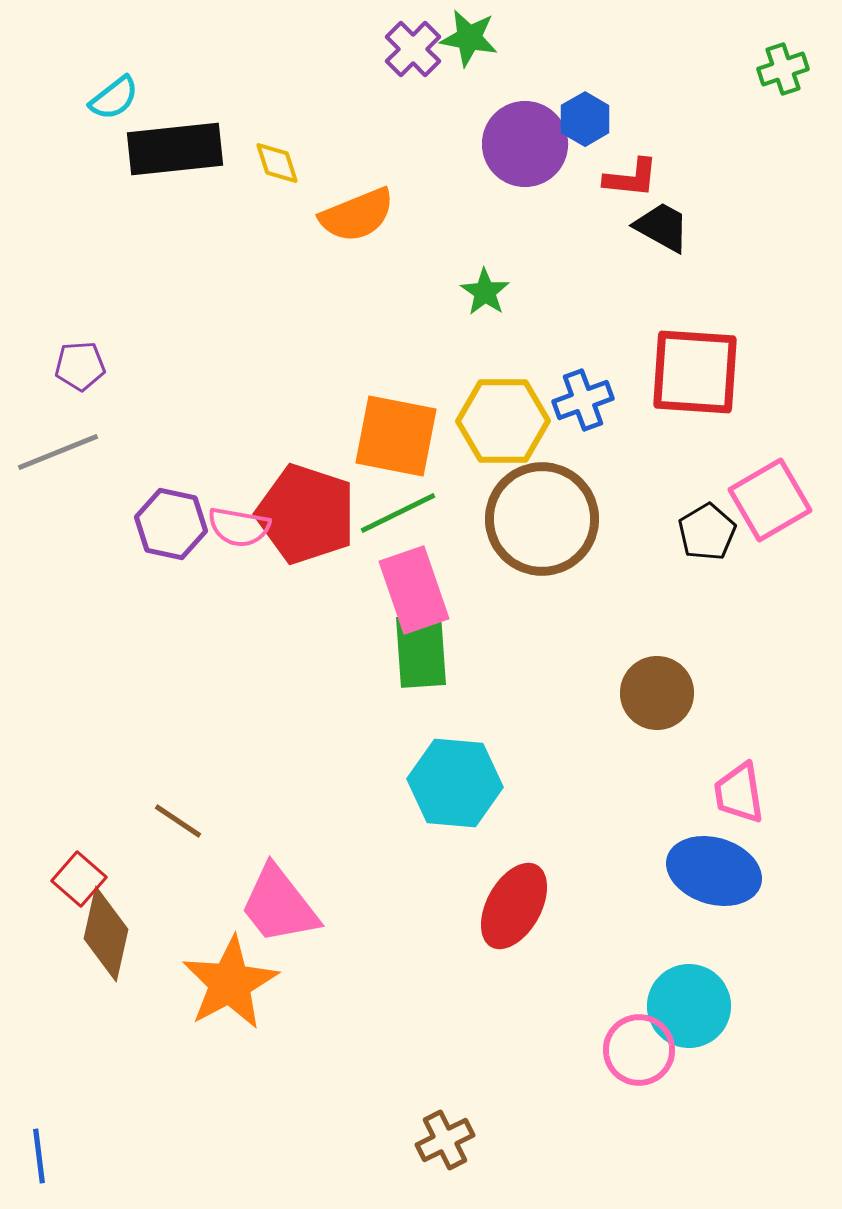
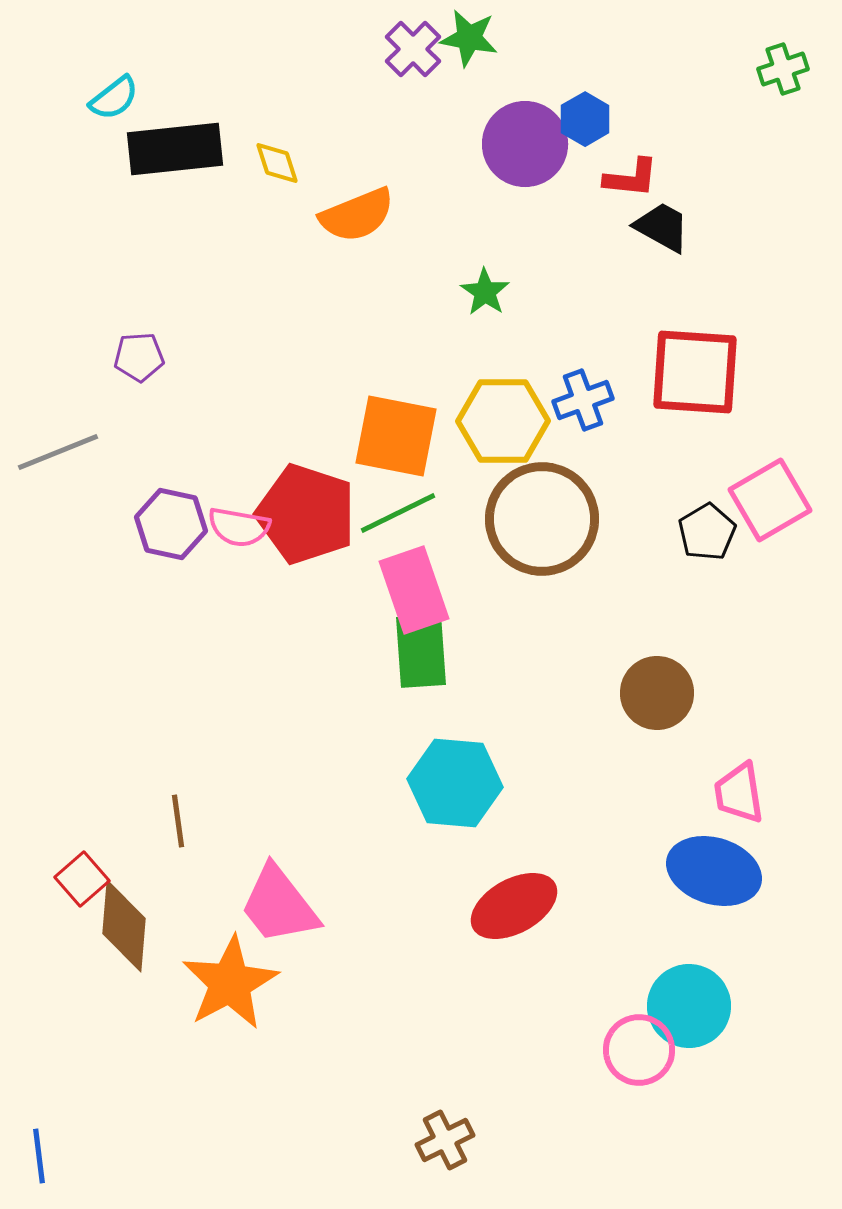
purple pentagon at (80, 366): moved 59 px right, 9 px up
brown line at (178, 821): rotated 48 degrees clockwise
red square at (79, 879): moved 3 px right; rotated 8 degrees clockwise
red ellipse at (514, 906): rotated 32 degrees clockwise
brown diamond at (106, 934): moved 18 px right, 8 px up; rotated 8 degrees counterclockwise
